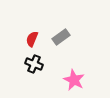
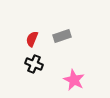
gray rectangle: moved 1 px right, 1 px up; rotated 18 degrees clockwise
